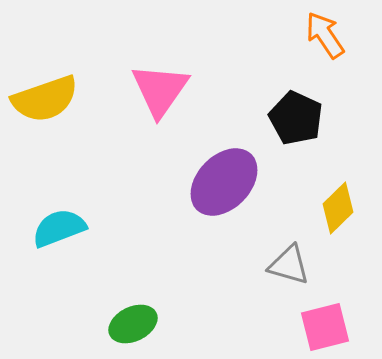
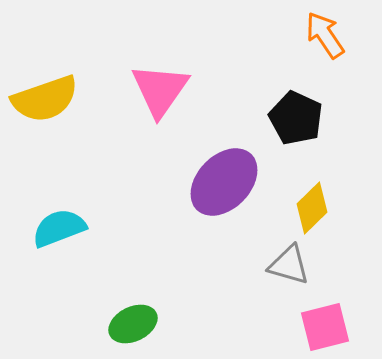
yellow diamond: moved 26 px left
